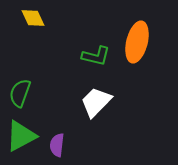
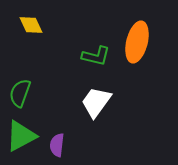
yellow diamond: moved 2 px left, 7 px down
white trapezoid: rotated 8 degrees counterclockwise
